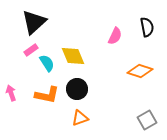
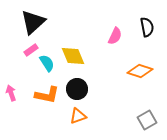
black triangle: moved 1 px left
orange triangle: moved 2 px left, 2 px up
